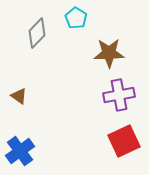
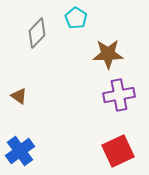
brown star: moved 1 px left, 1 px down
red square: moved 6 px left, 10 px down
